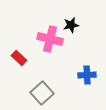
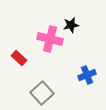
blue cross: rotated 18 degrees counterclockwise
